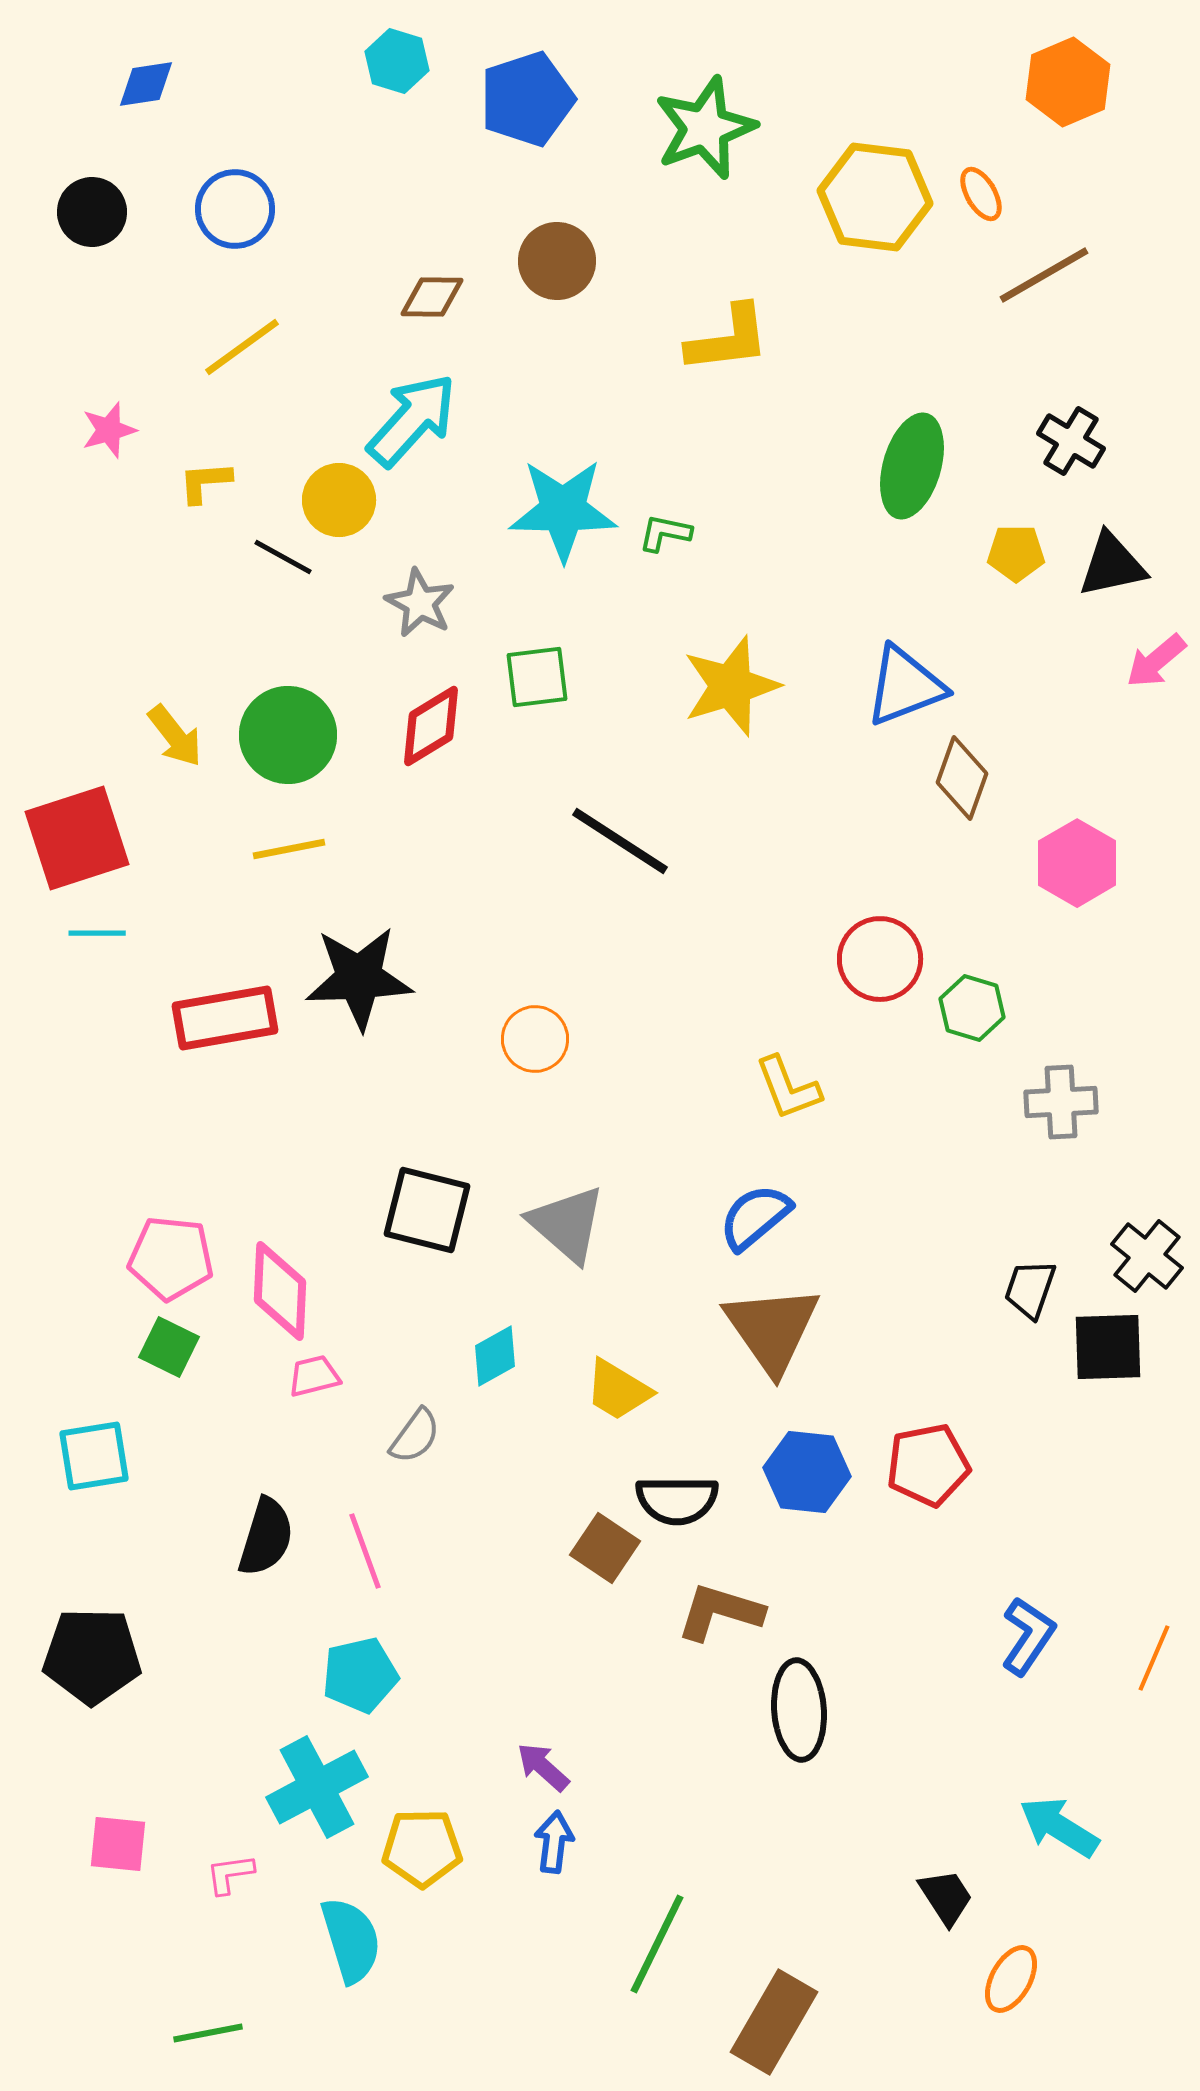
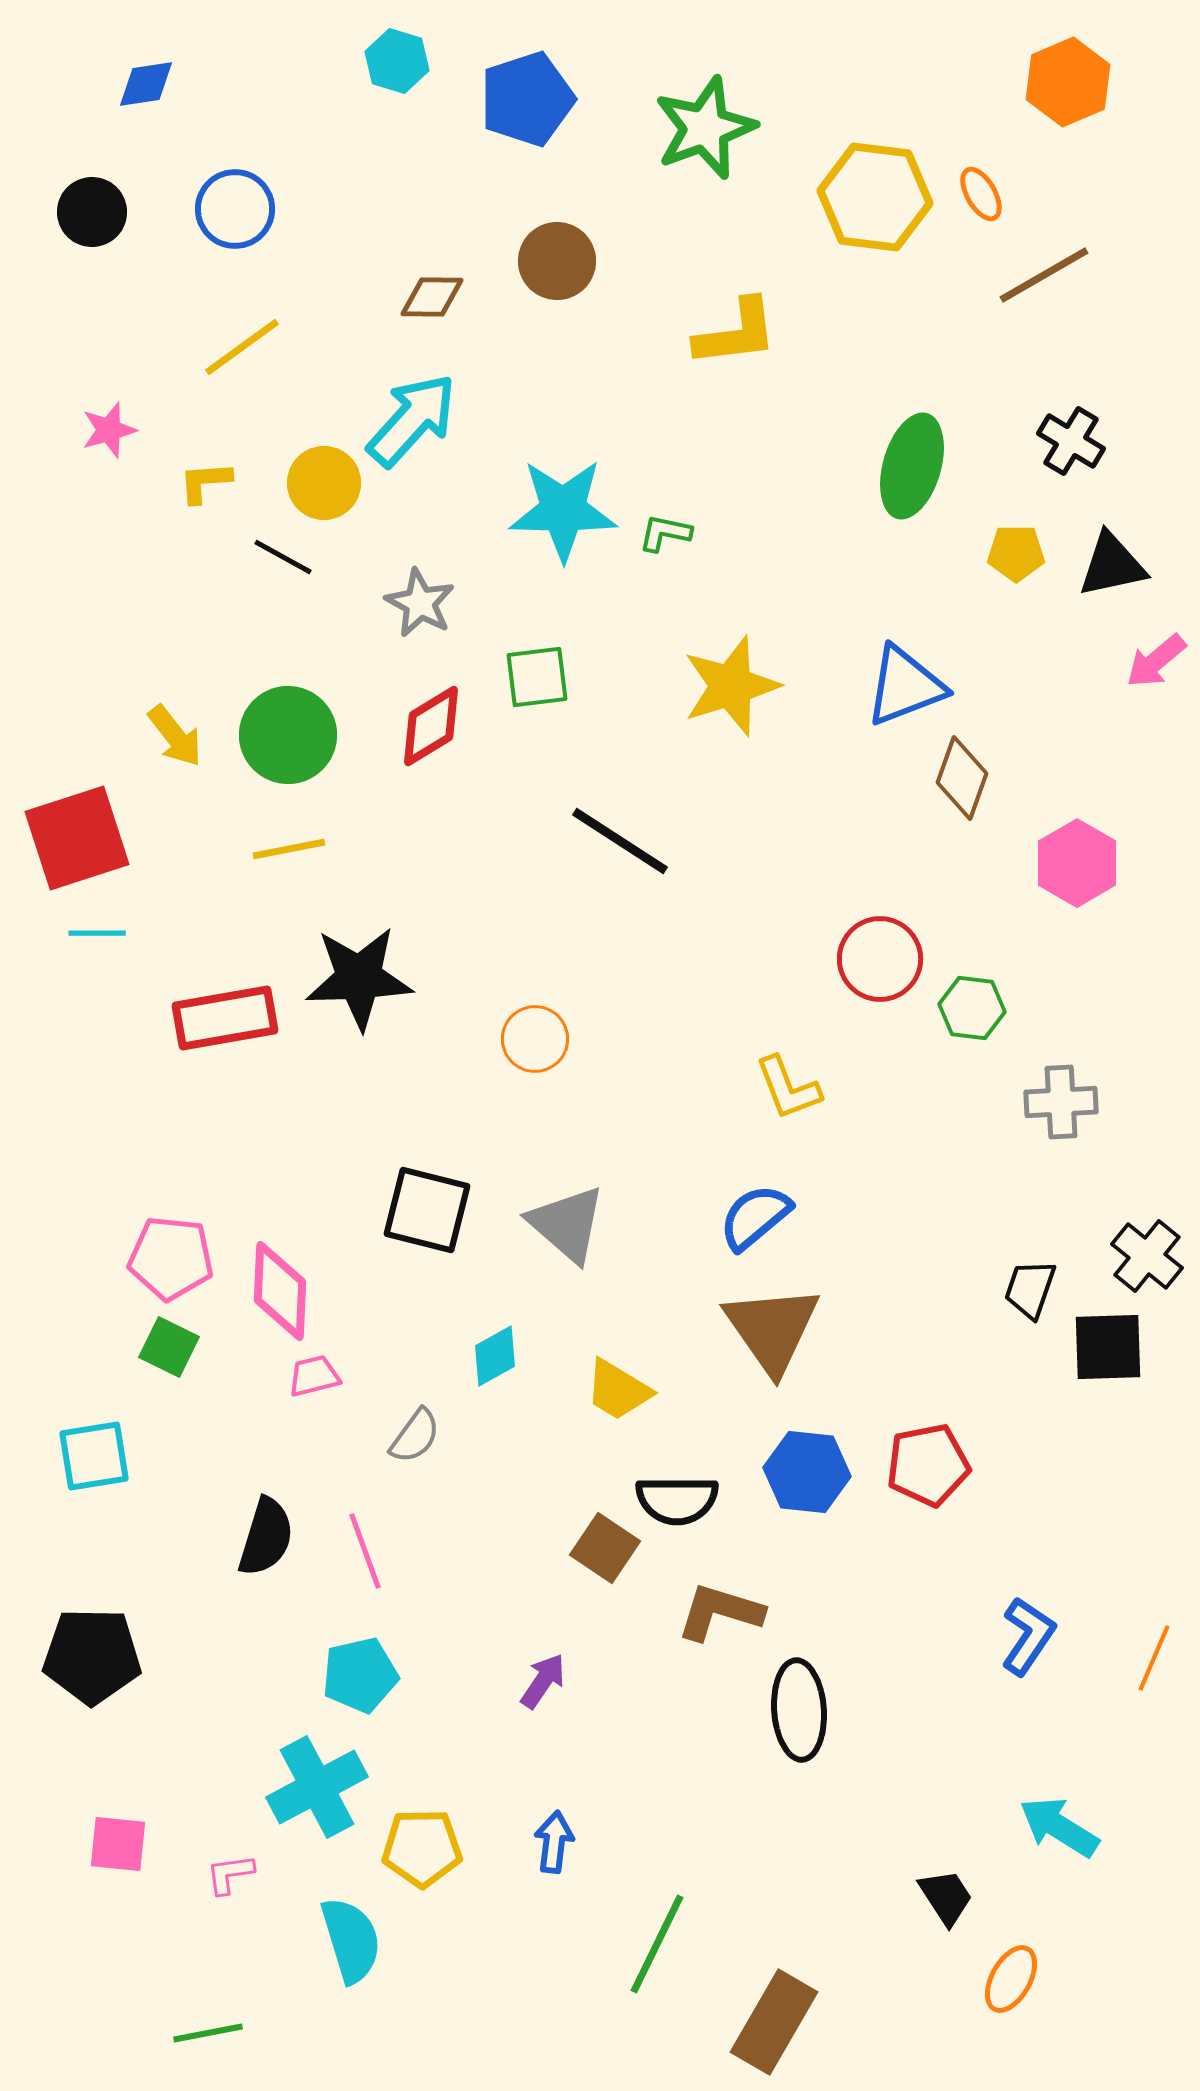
yellow L-shape at (728, 339): moved 8 px right, 6 px up
yellow circle at (339, 500): moved 15 px left, 17 px up
green hexagon at (972, 1008): rotated 10 degrees counterclockwise
purple arrow at (543, 1767): moved 86 px up; rotated 82 degrees clockwise
